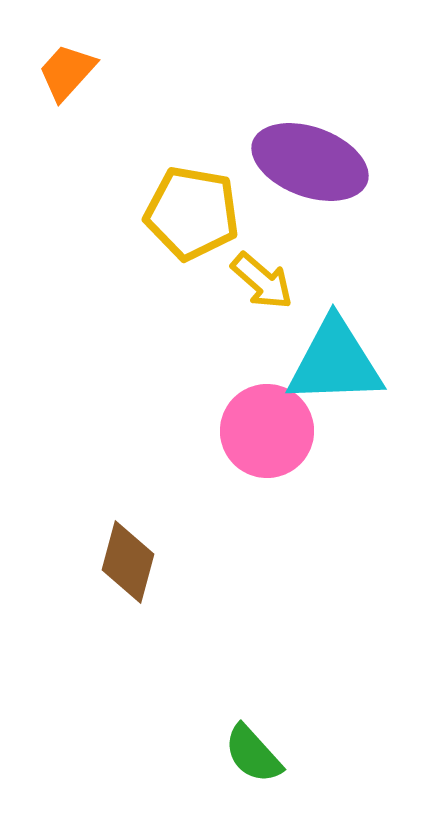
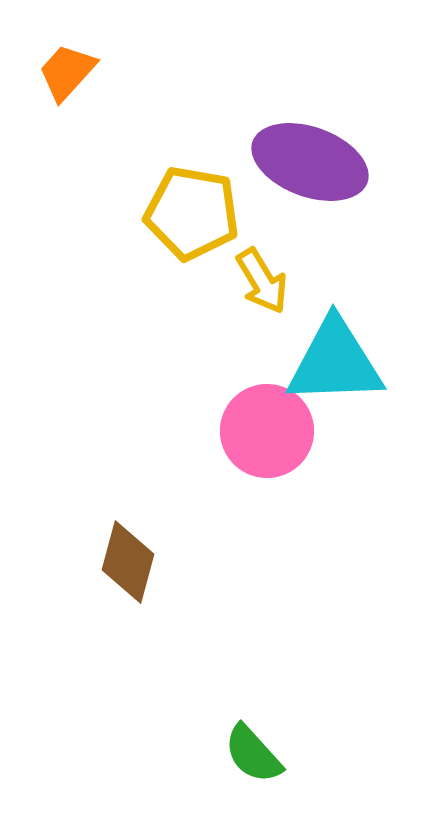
yellow arrow: rotated 18 degrees clockwise
